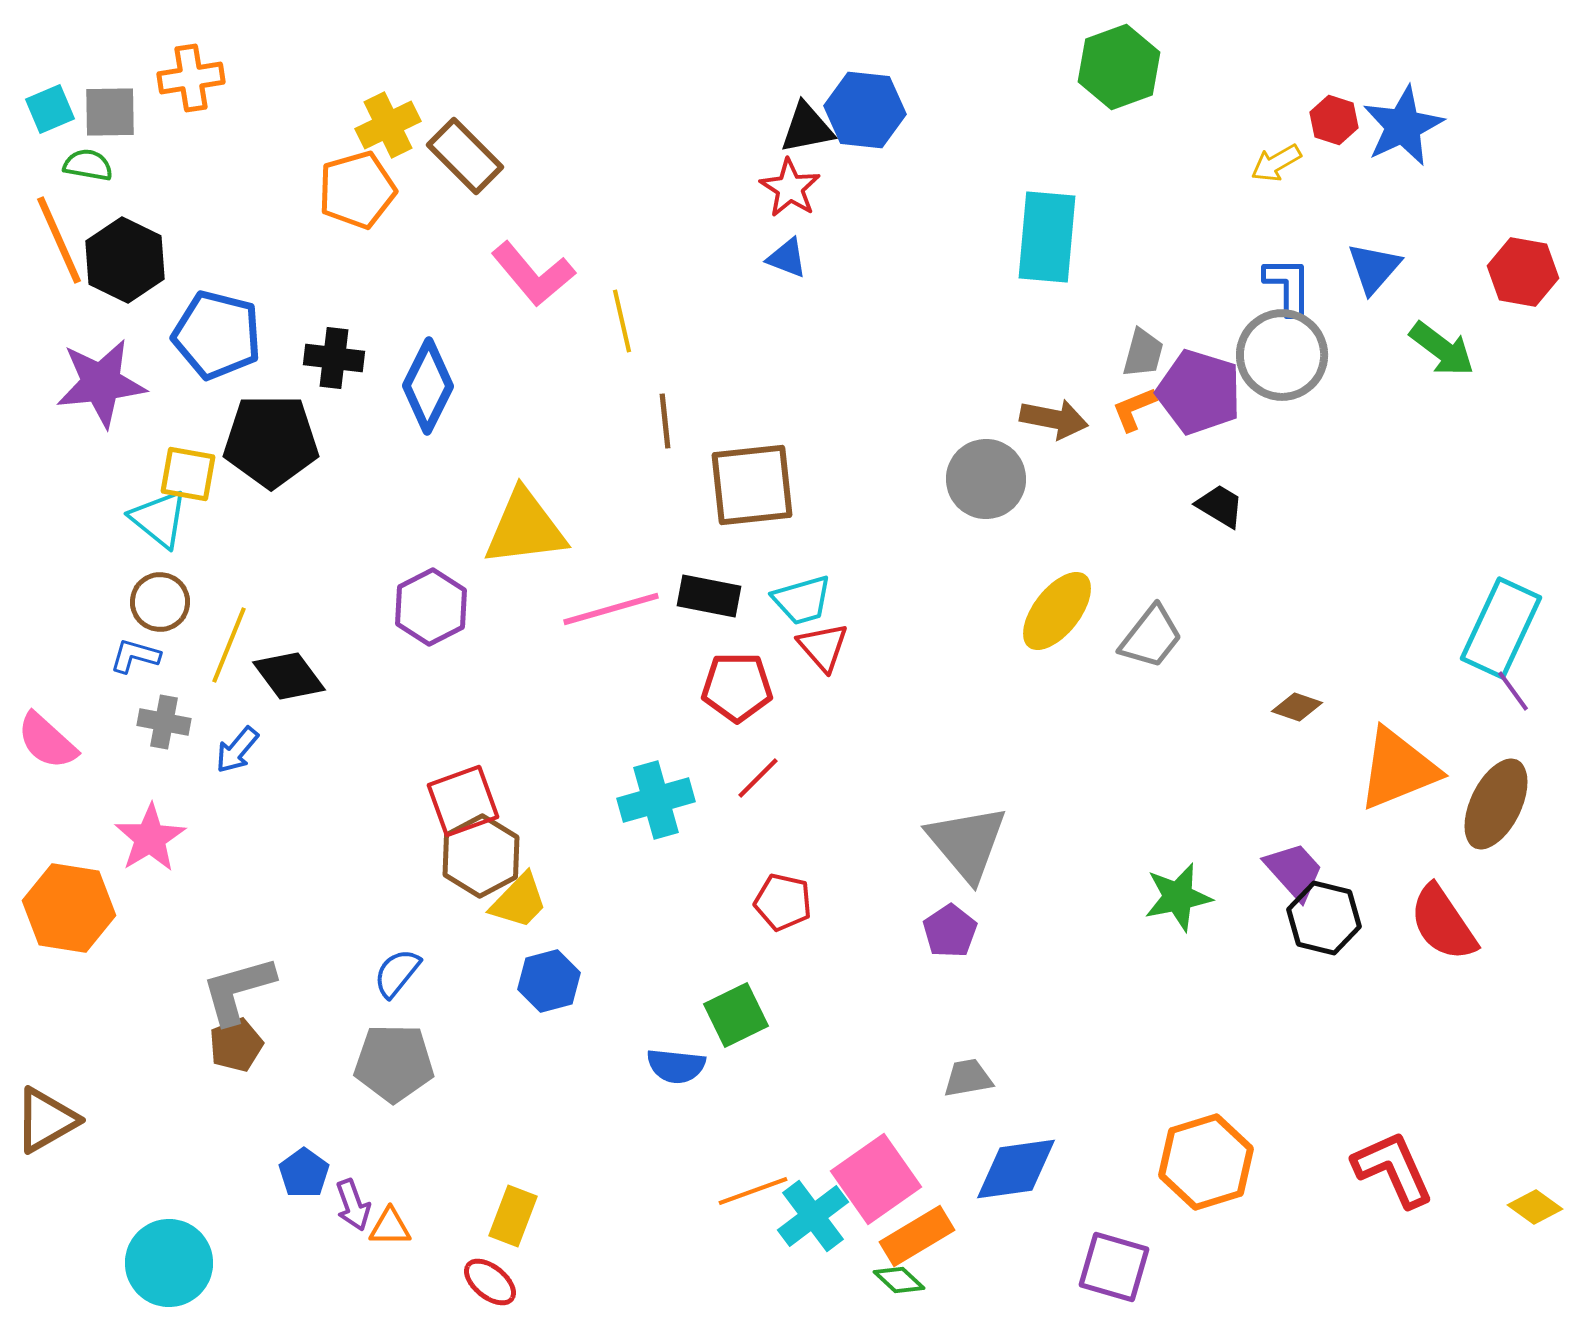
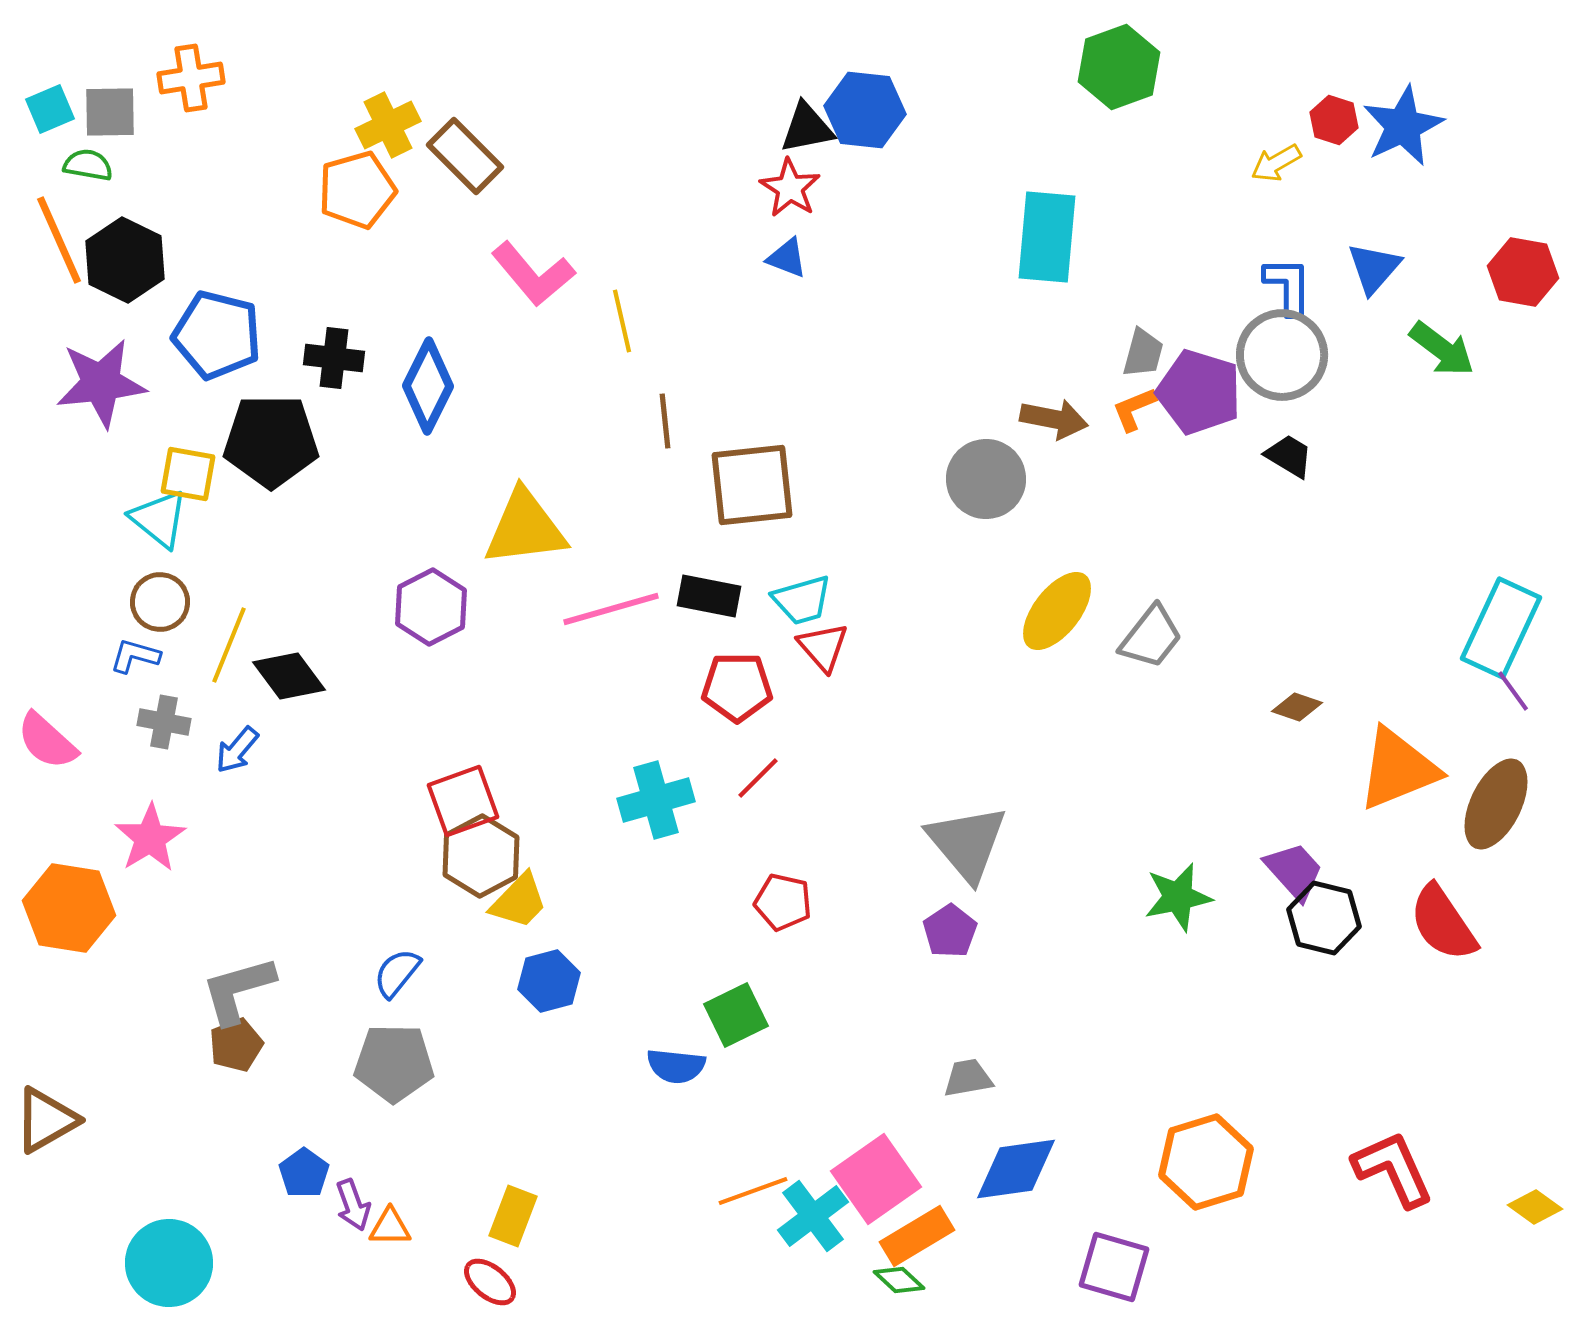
black trapezoid at (1220, 506): moved 69 px right, 50 px up
